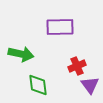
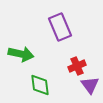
purple rectangle: rotated 68 degrees clockwise
green diamond: moved 2 px right
